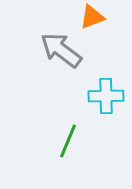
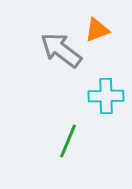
orange triangle: moved 5 px right, 13 px down
